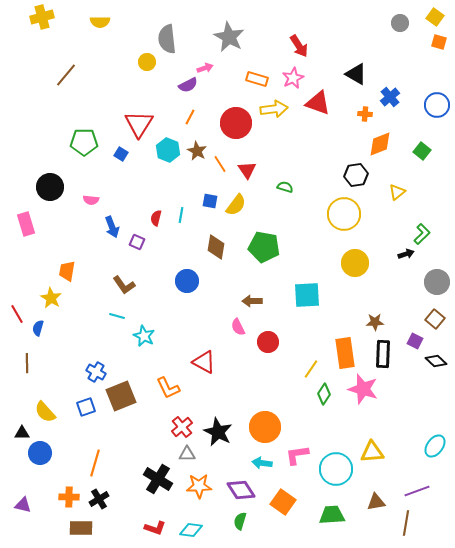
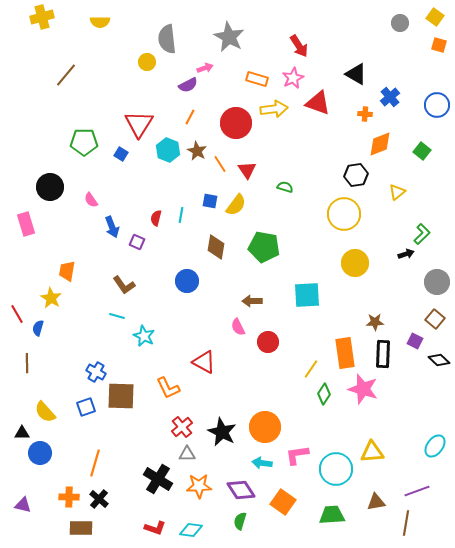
orange square at (439, 42): moved 3 px down
pink semicircle at (91, 200): rotated 49 degrees clockwise
black diamond at (436, 361): moved 3 px right, 1 px up
brown square at (121, 396): rotated 24 degrees clockwise
black star at (218, 432): moved 4 px right
black cross at (99, 499): rotated 18 degrees counterclockwise
